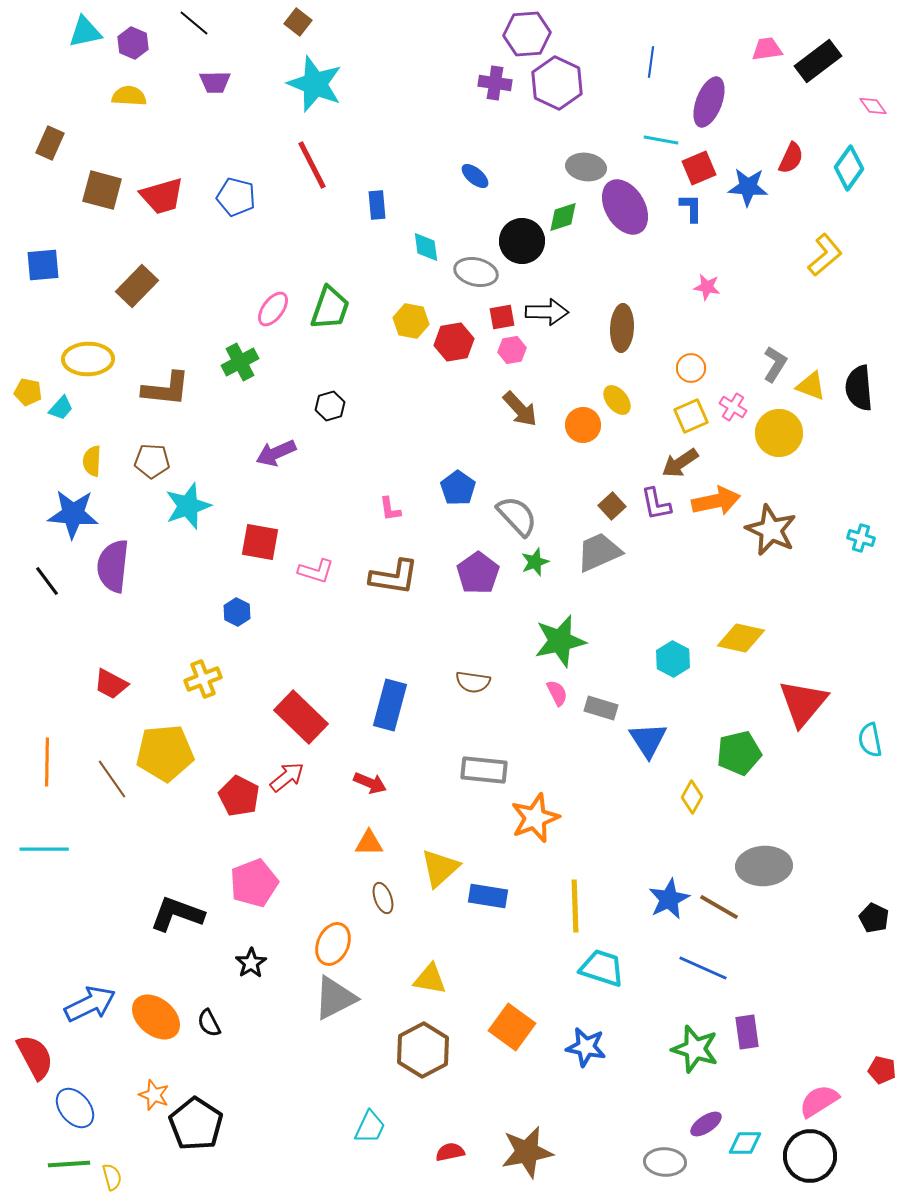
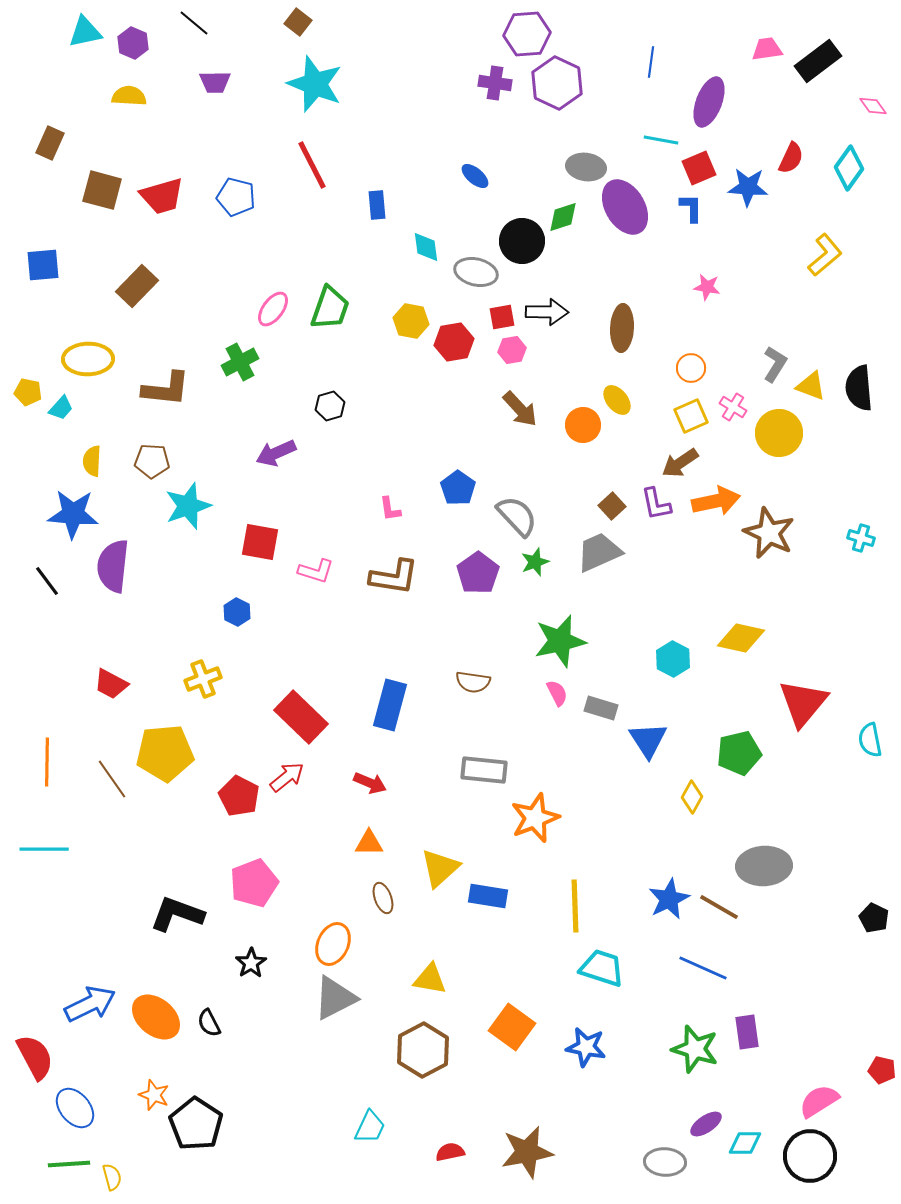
brown star at (771, 530): moved 2 px left, 3 px down
